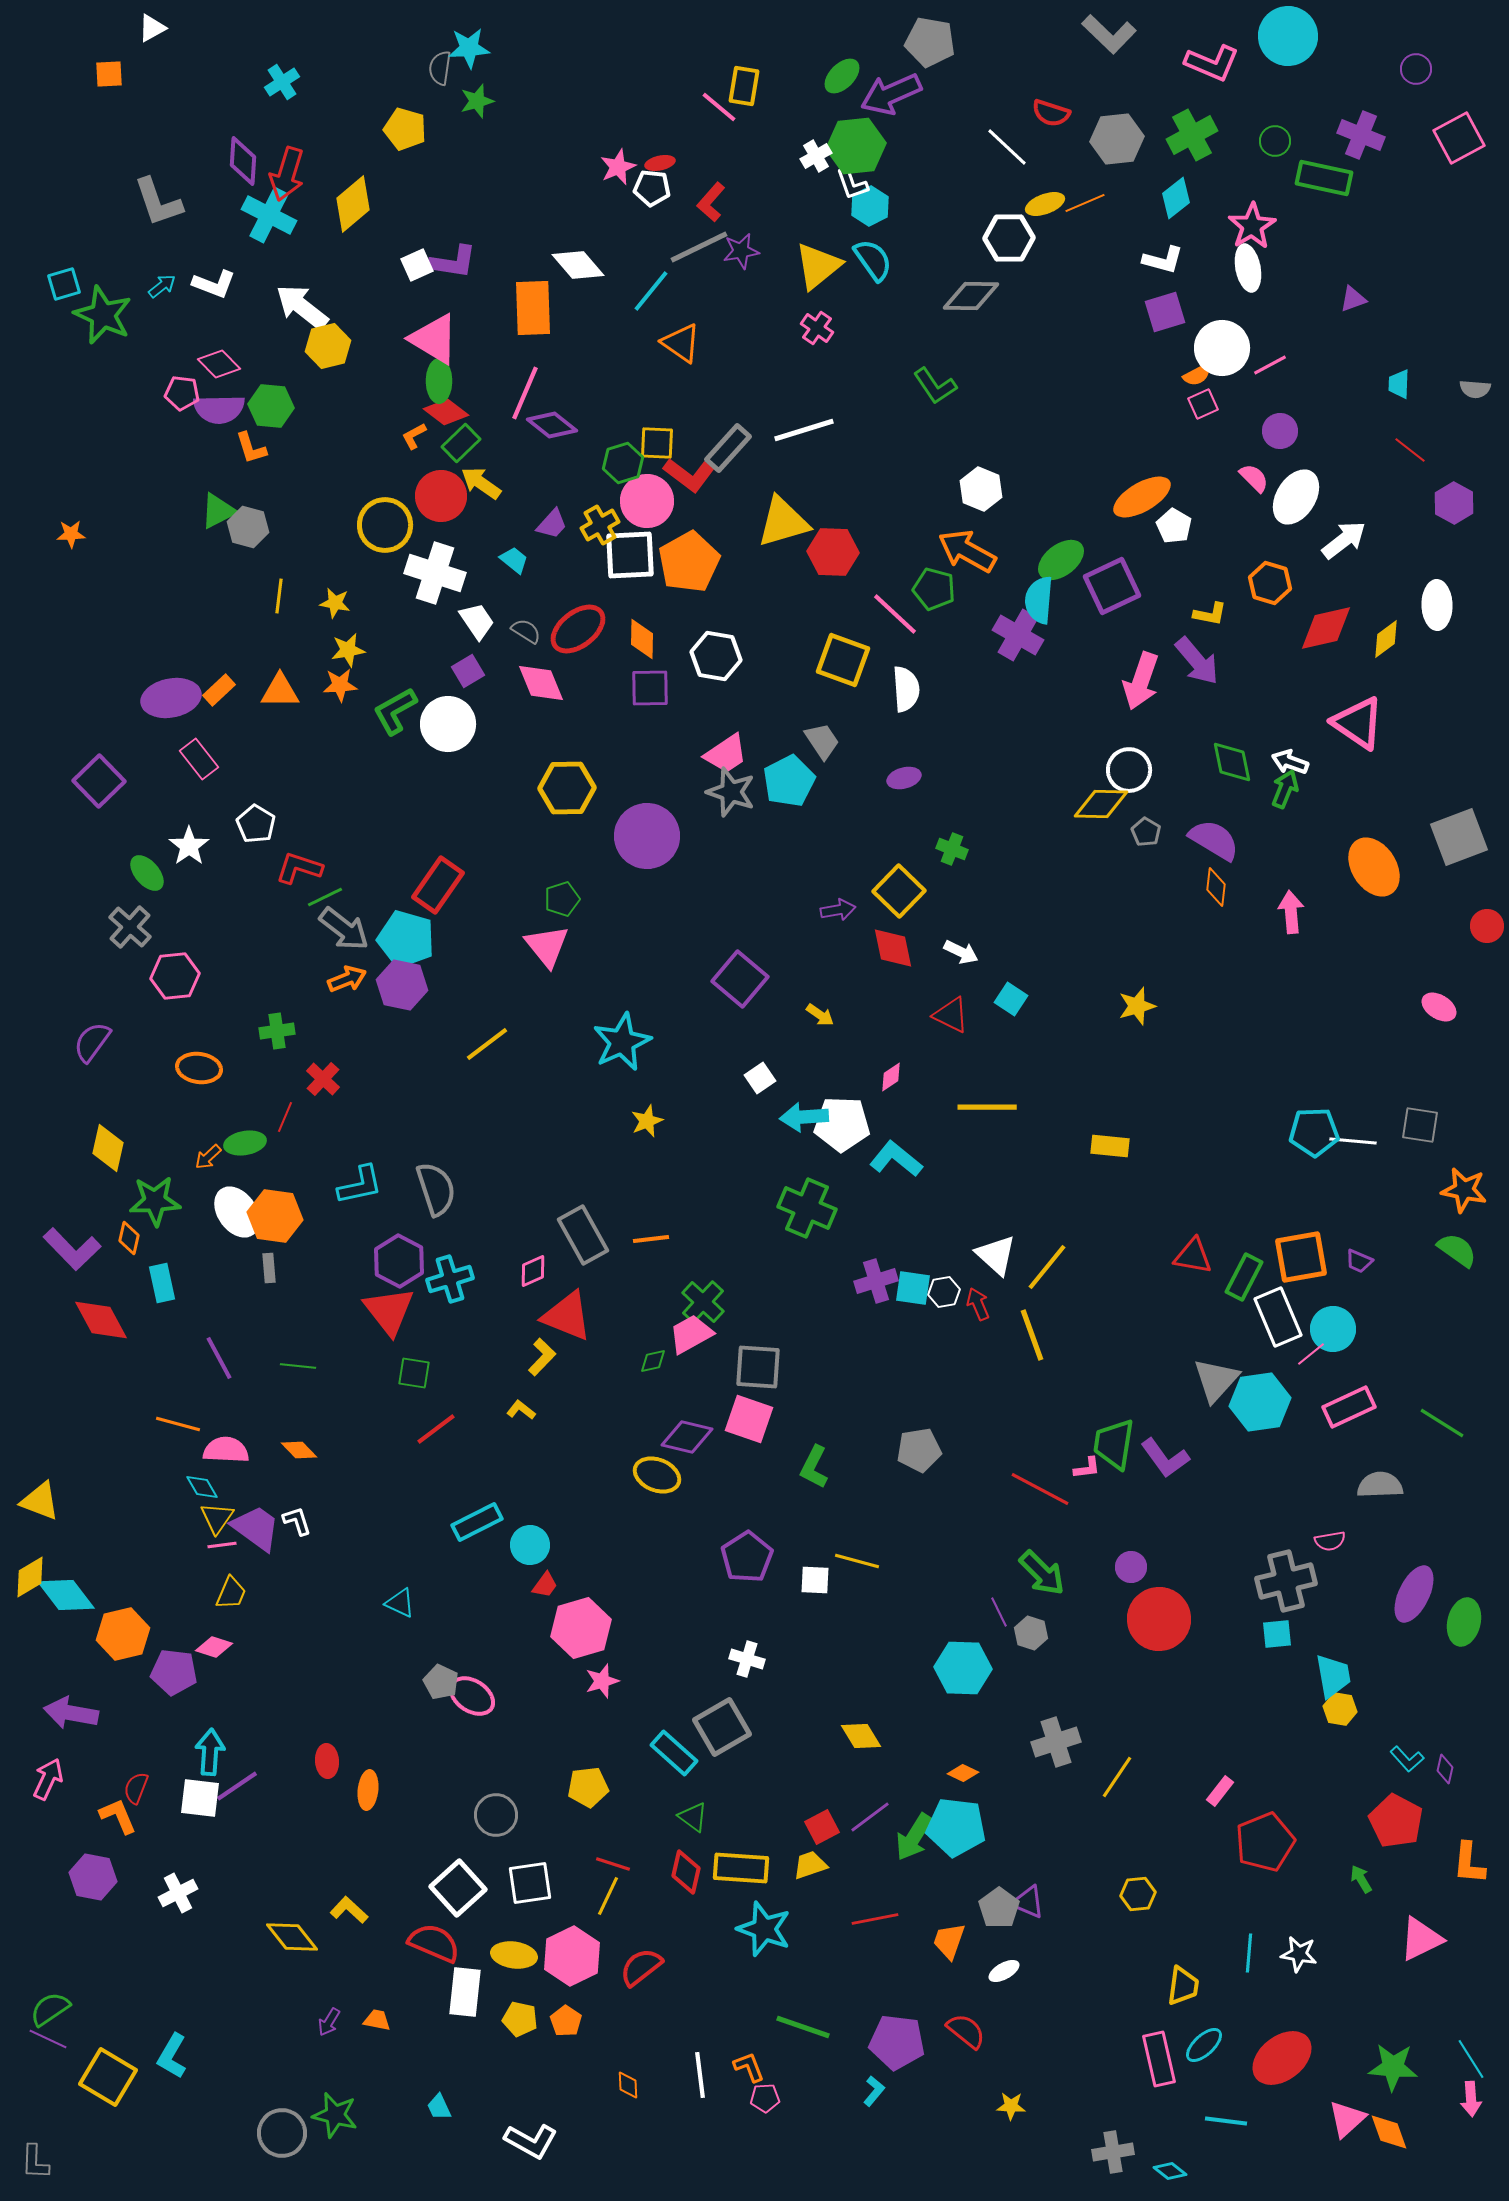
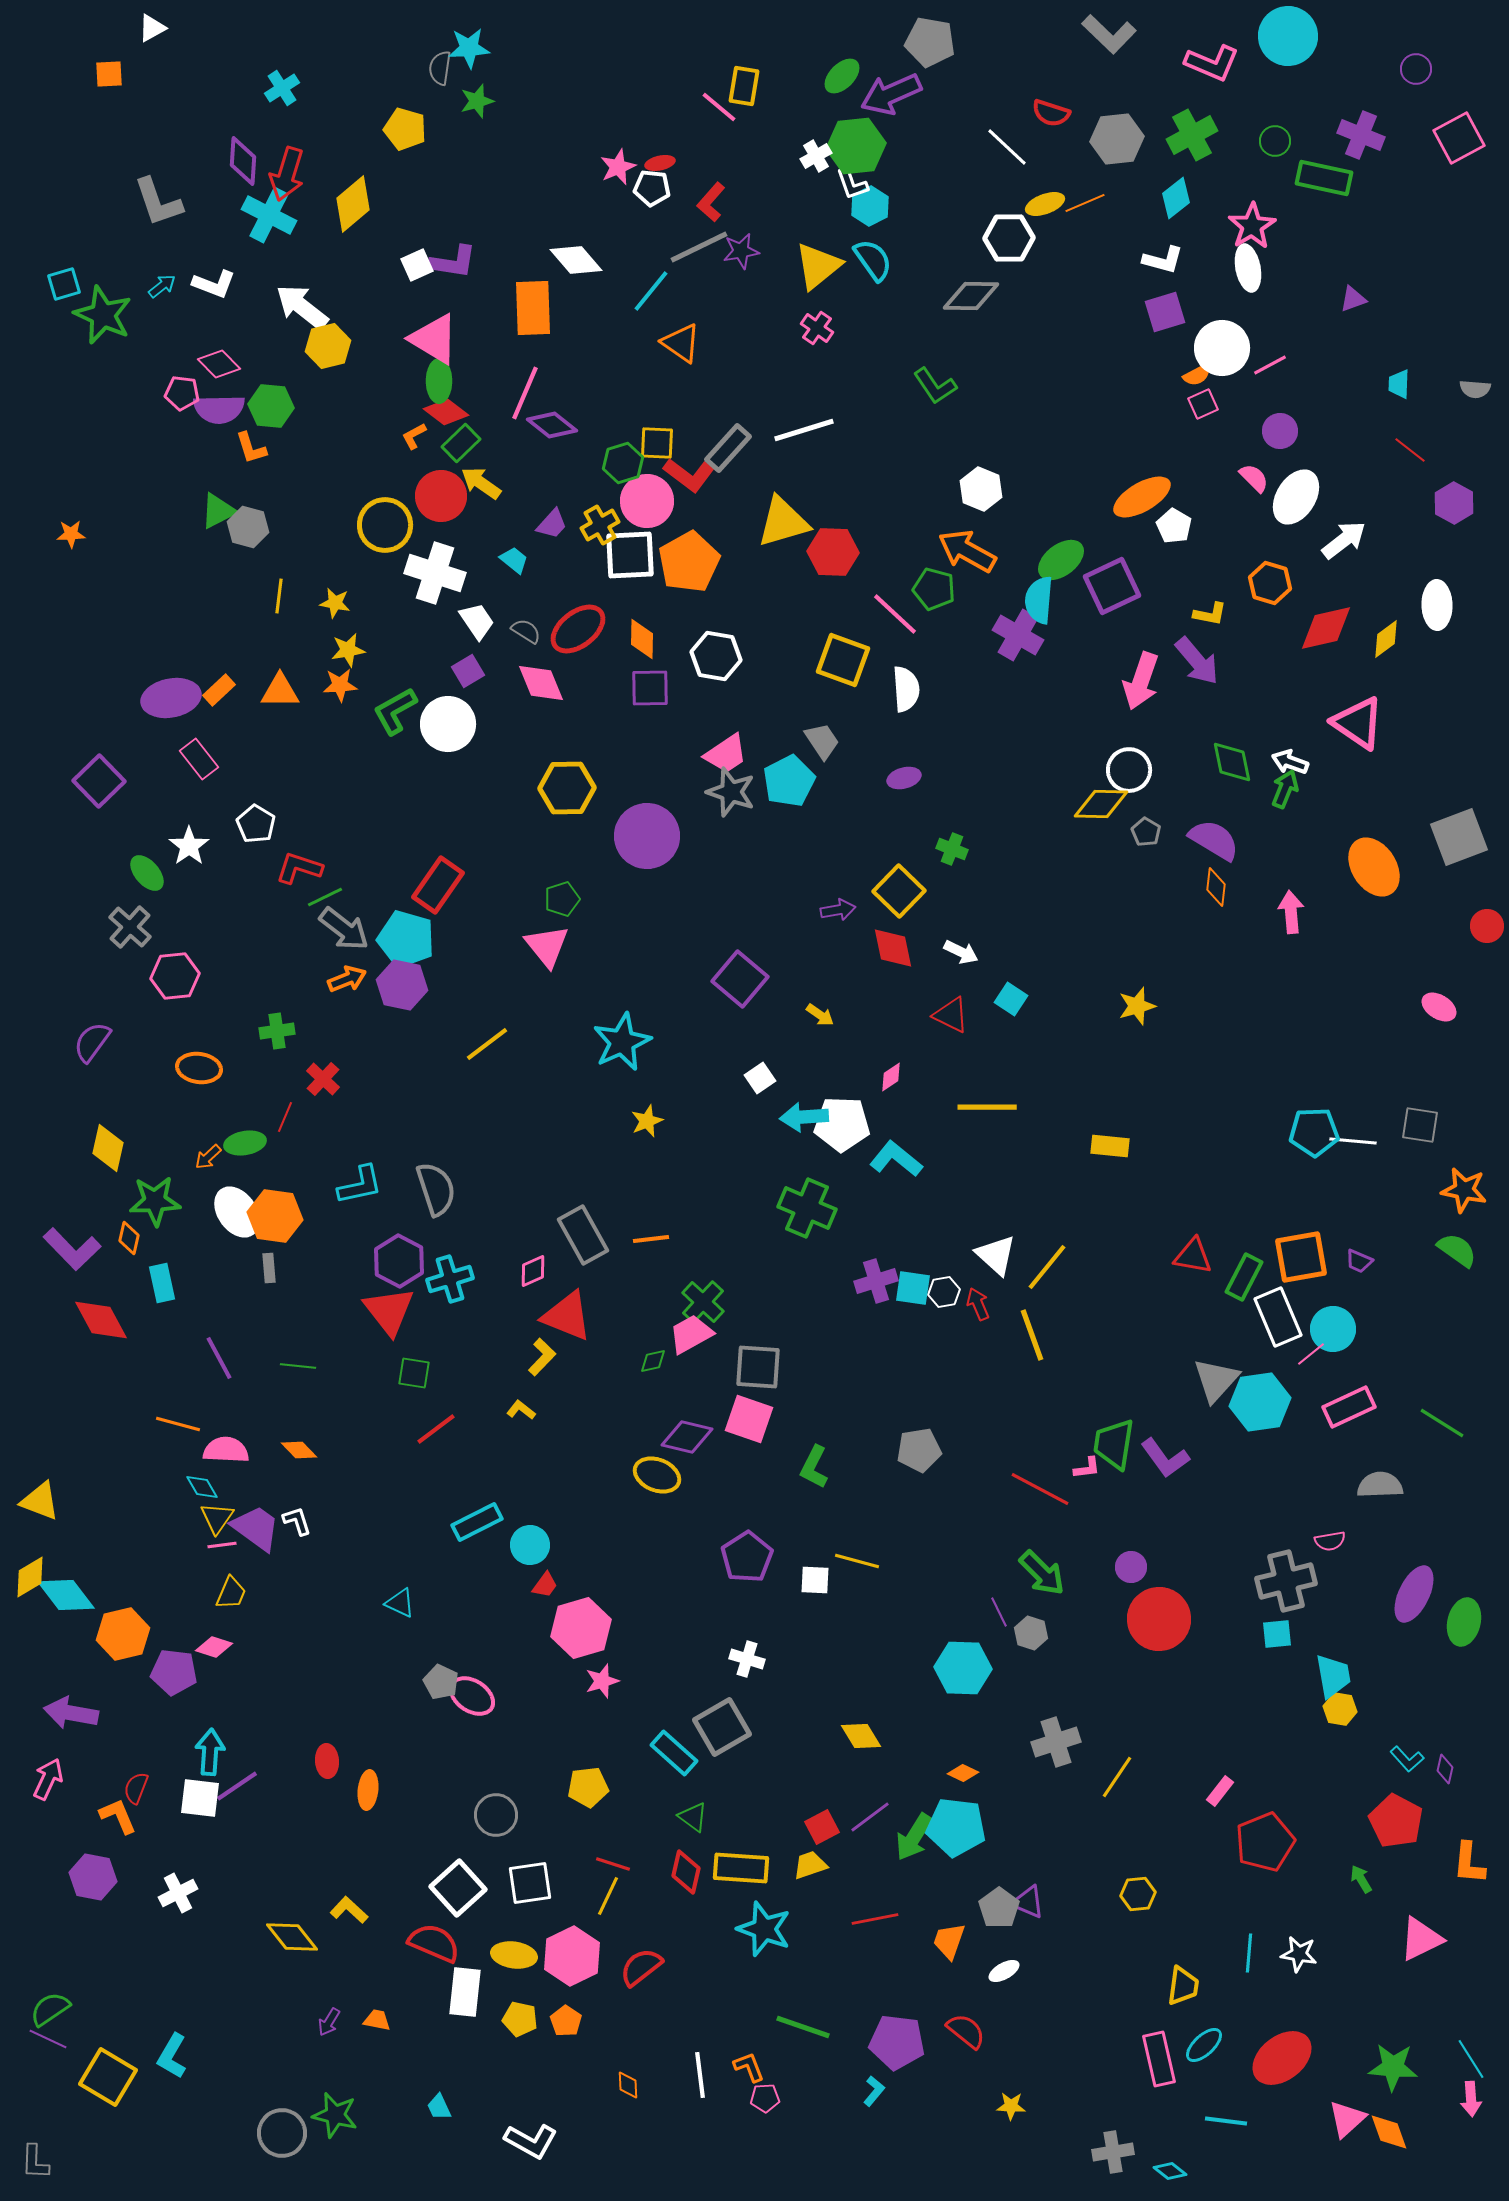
cyan cross at (282, 82): moved 6 px down
white diamond at (578, 265): moved 2 px left, 5 px up
